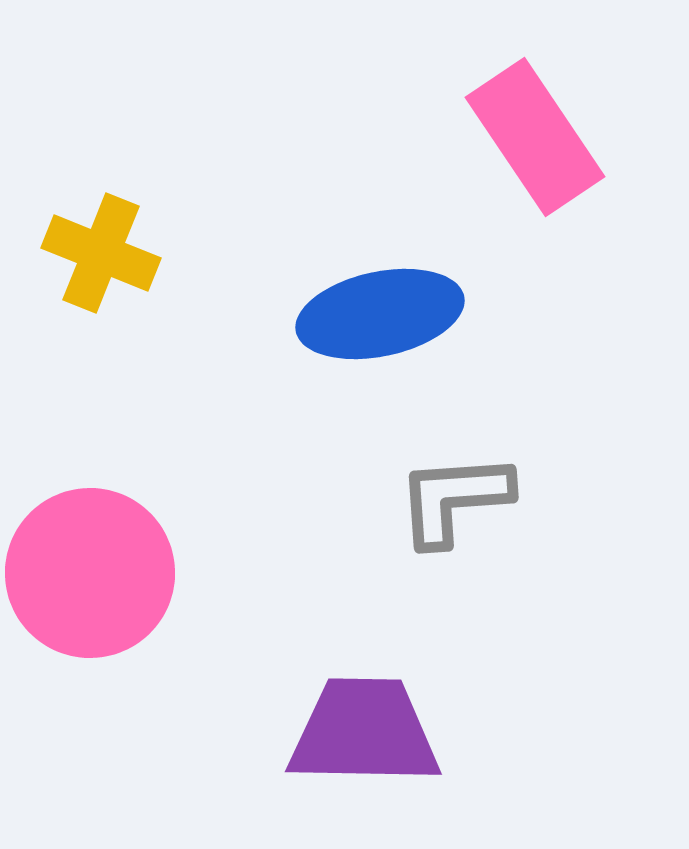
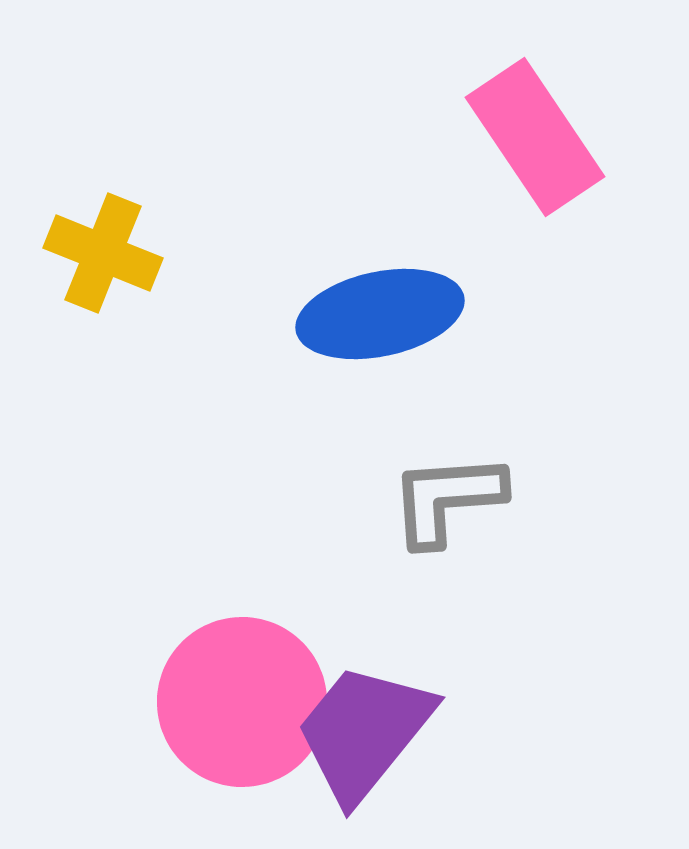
yellow cross: moved 2 px right
gray L-shape: moved 7 px left
pink circle: moved 152 px right, 129 px down
purple trapezoid: rotated 52 degrees counterclockwise
